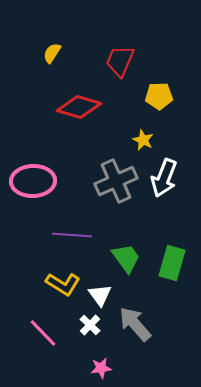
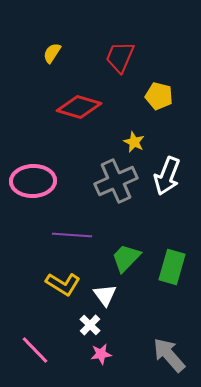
red trapezoid: moved 4 px up
yellow pentagon: rotated 16 degrees clockwise
yellow star: moved 9 px left, 2 px down
white arrow: moved 3 px right, 2 px up
green trapezoid: rotated 100 degrees counterclockwise
green rectangle: moved 4 px down
white triangle: moved 5 px right
gray arrow: moved 34 px right, 31 px down
pink line: moved 8 px left, 17 px down
pink star: moved 14 px up
